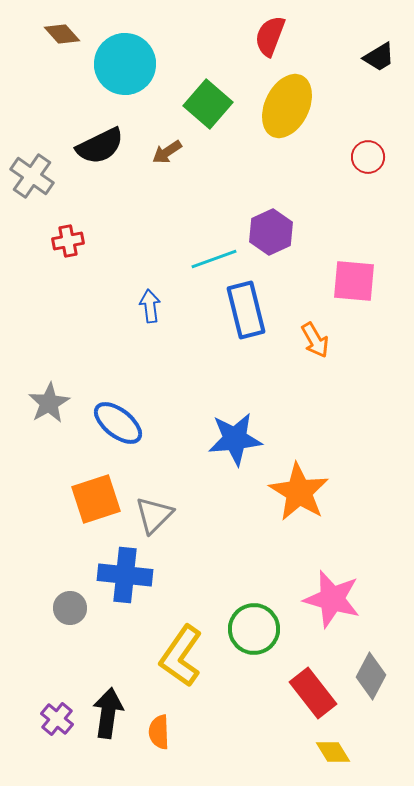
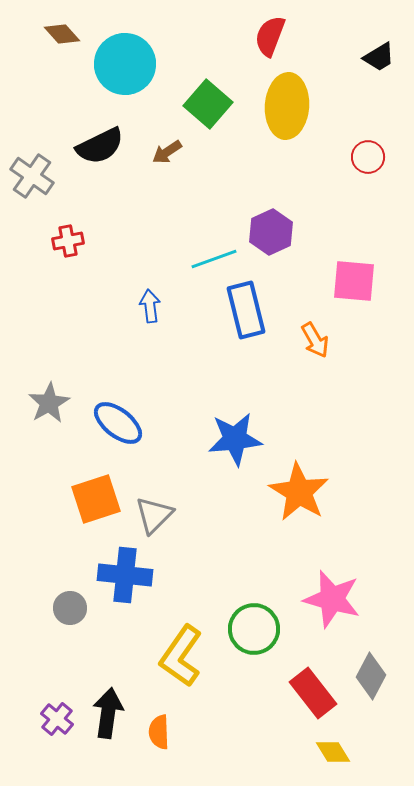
yellow ellipse: rotated 22 degrees counterclockwise
